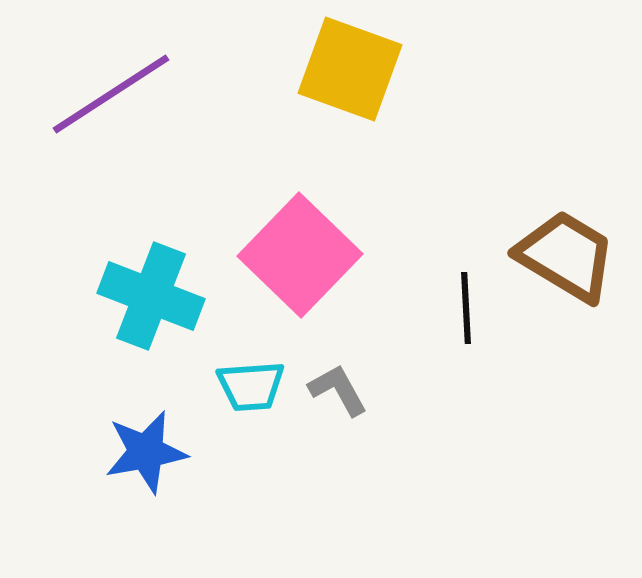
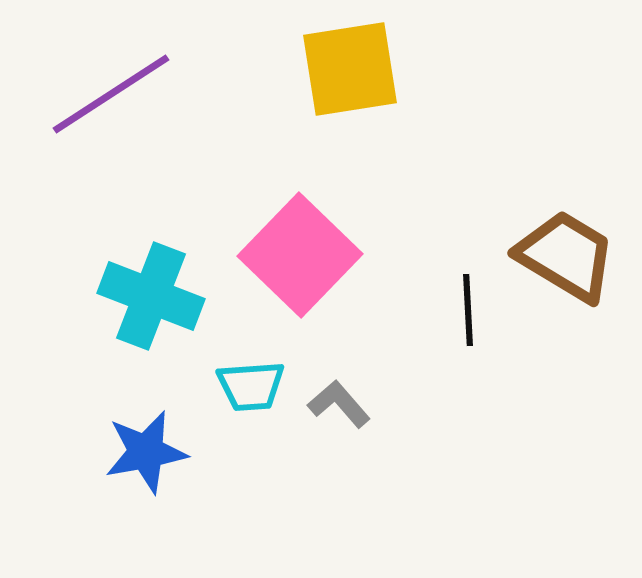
yellow square: rotated 29 degrees counterclockwise
black line: moved 2 px right, 2 px down
gray L-shape: moved 1 px right, 14 px down; rotated 12 degrees counterclockwise
